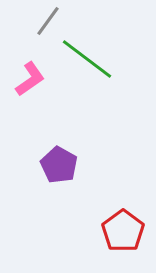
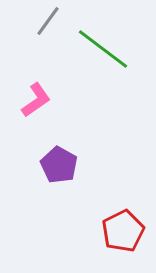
green line: moved 16 px right, 10 px up
pink L-shape: moved 6 px right, 21 px down
red pentagon: rotated 9 degrees clockwise
